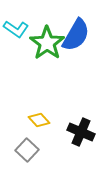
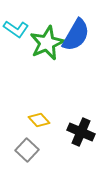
green star: rotated 12 degrees clockwise
